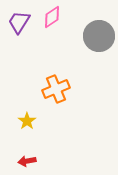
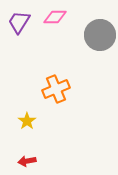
pink diamond: moved 3 px right; rotated 35 degrees clockwise
gray circle: moved 1 px right, 1 px up
